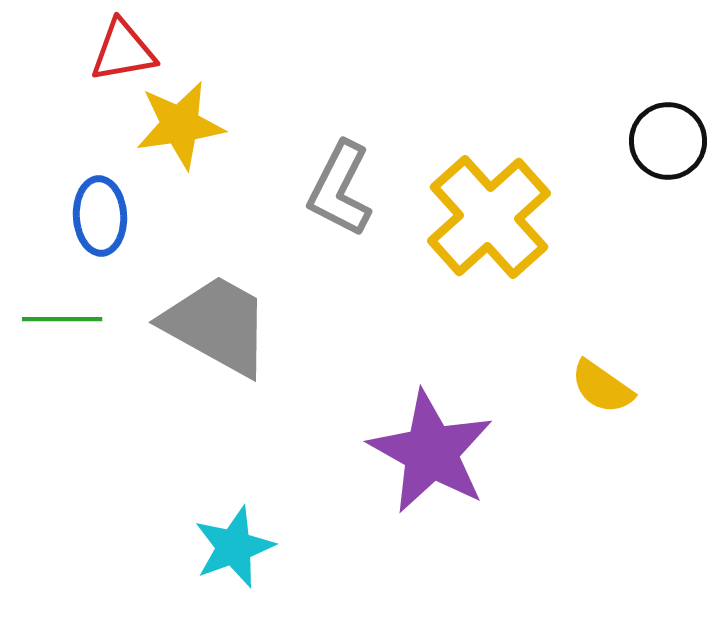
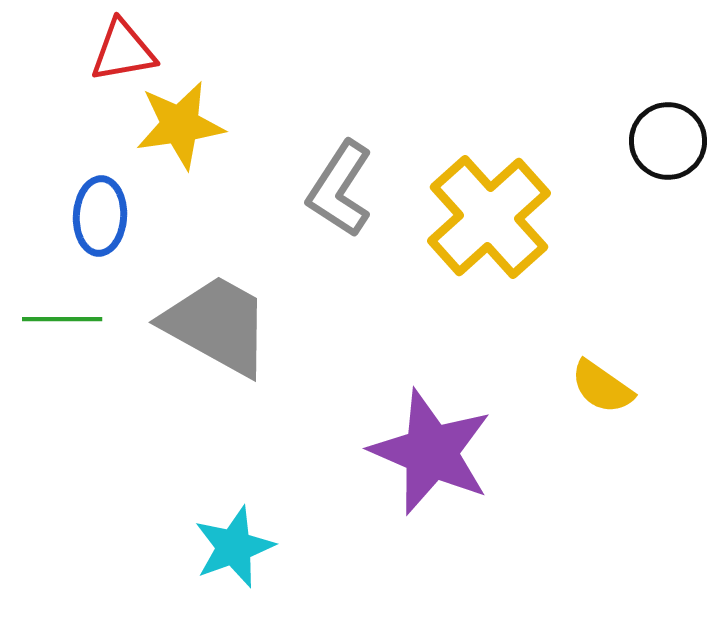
gray L-shape: rotated 6 degrees clockwise
blue ellipse: rotated 6 degrees clockwise
purple star: rotated 6 degrees counterclockwise
